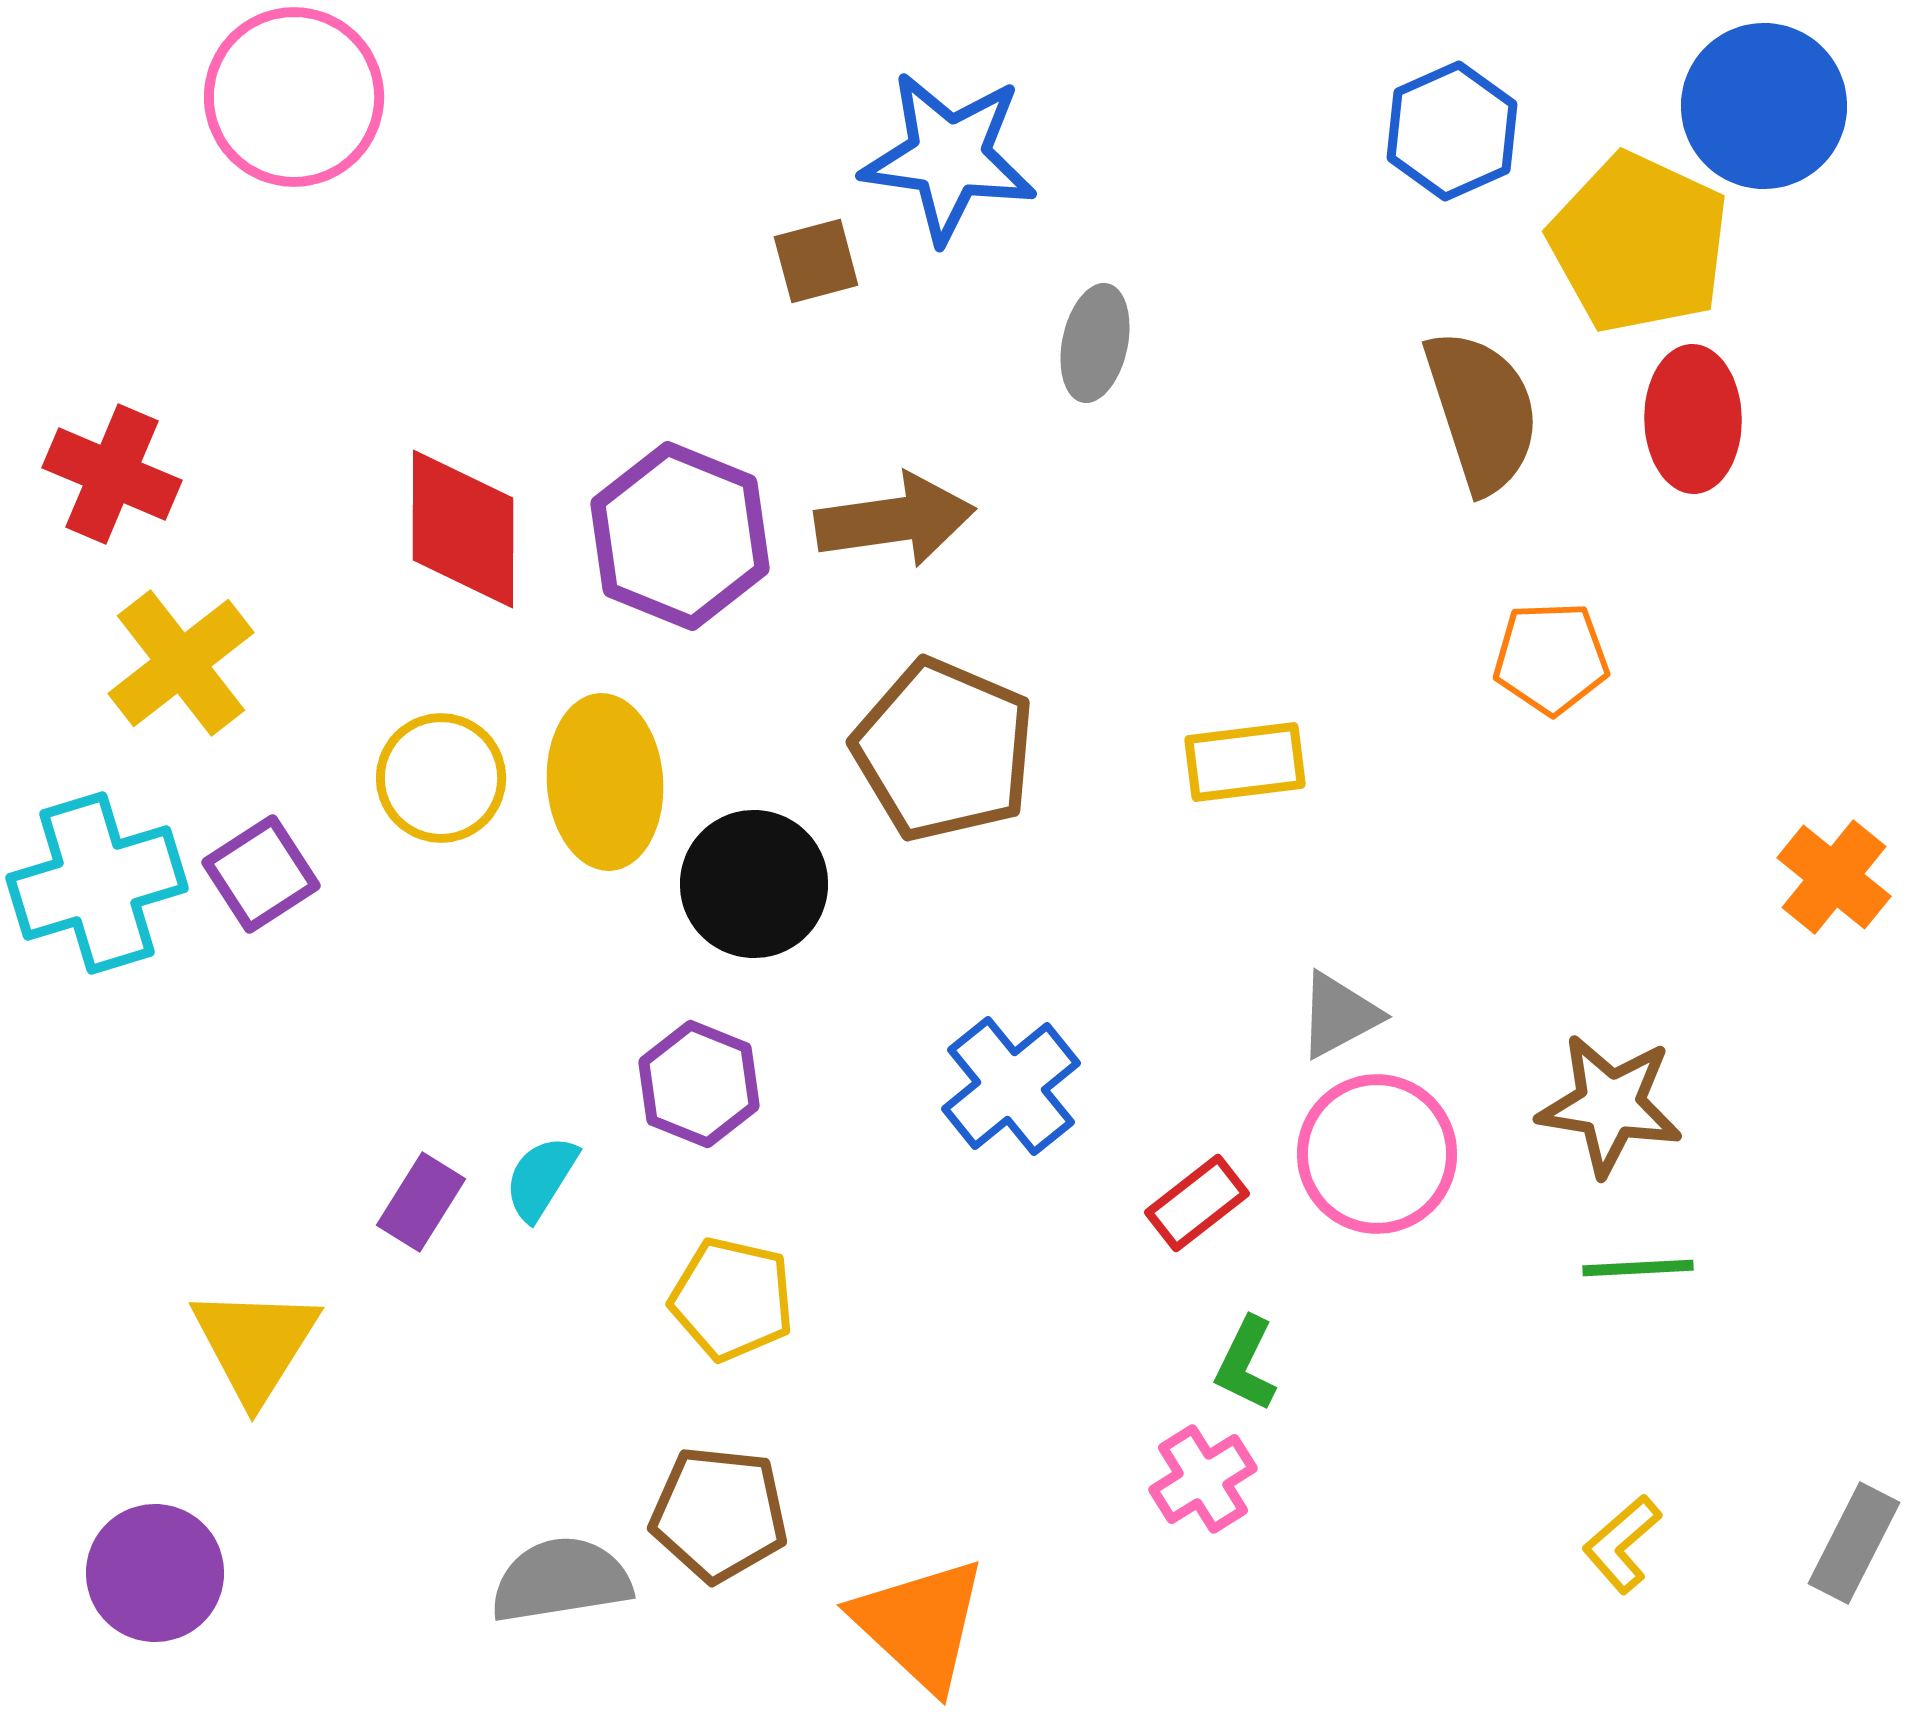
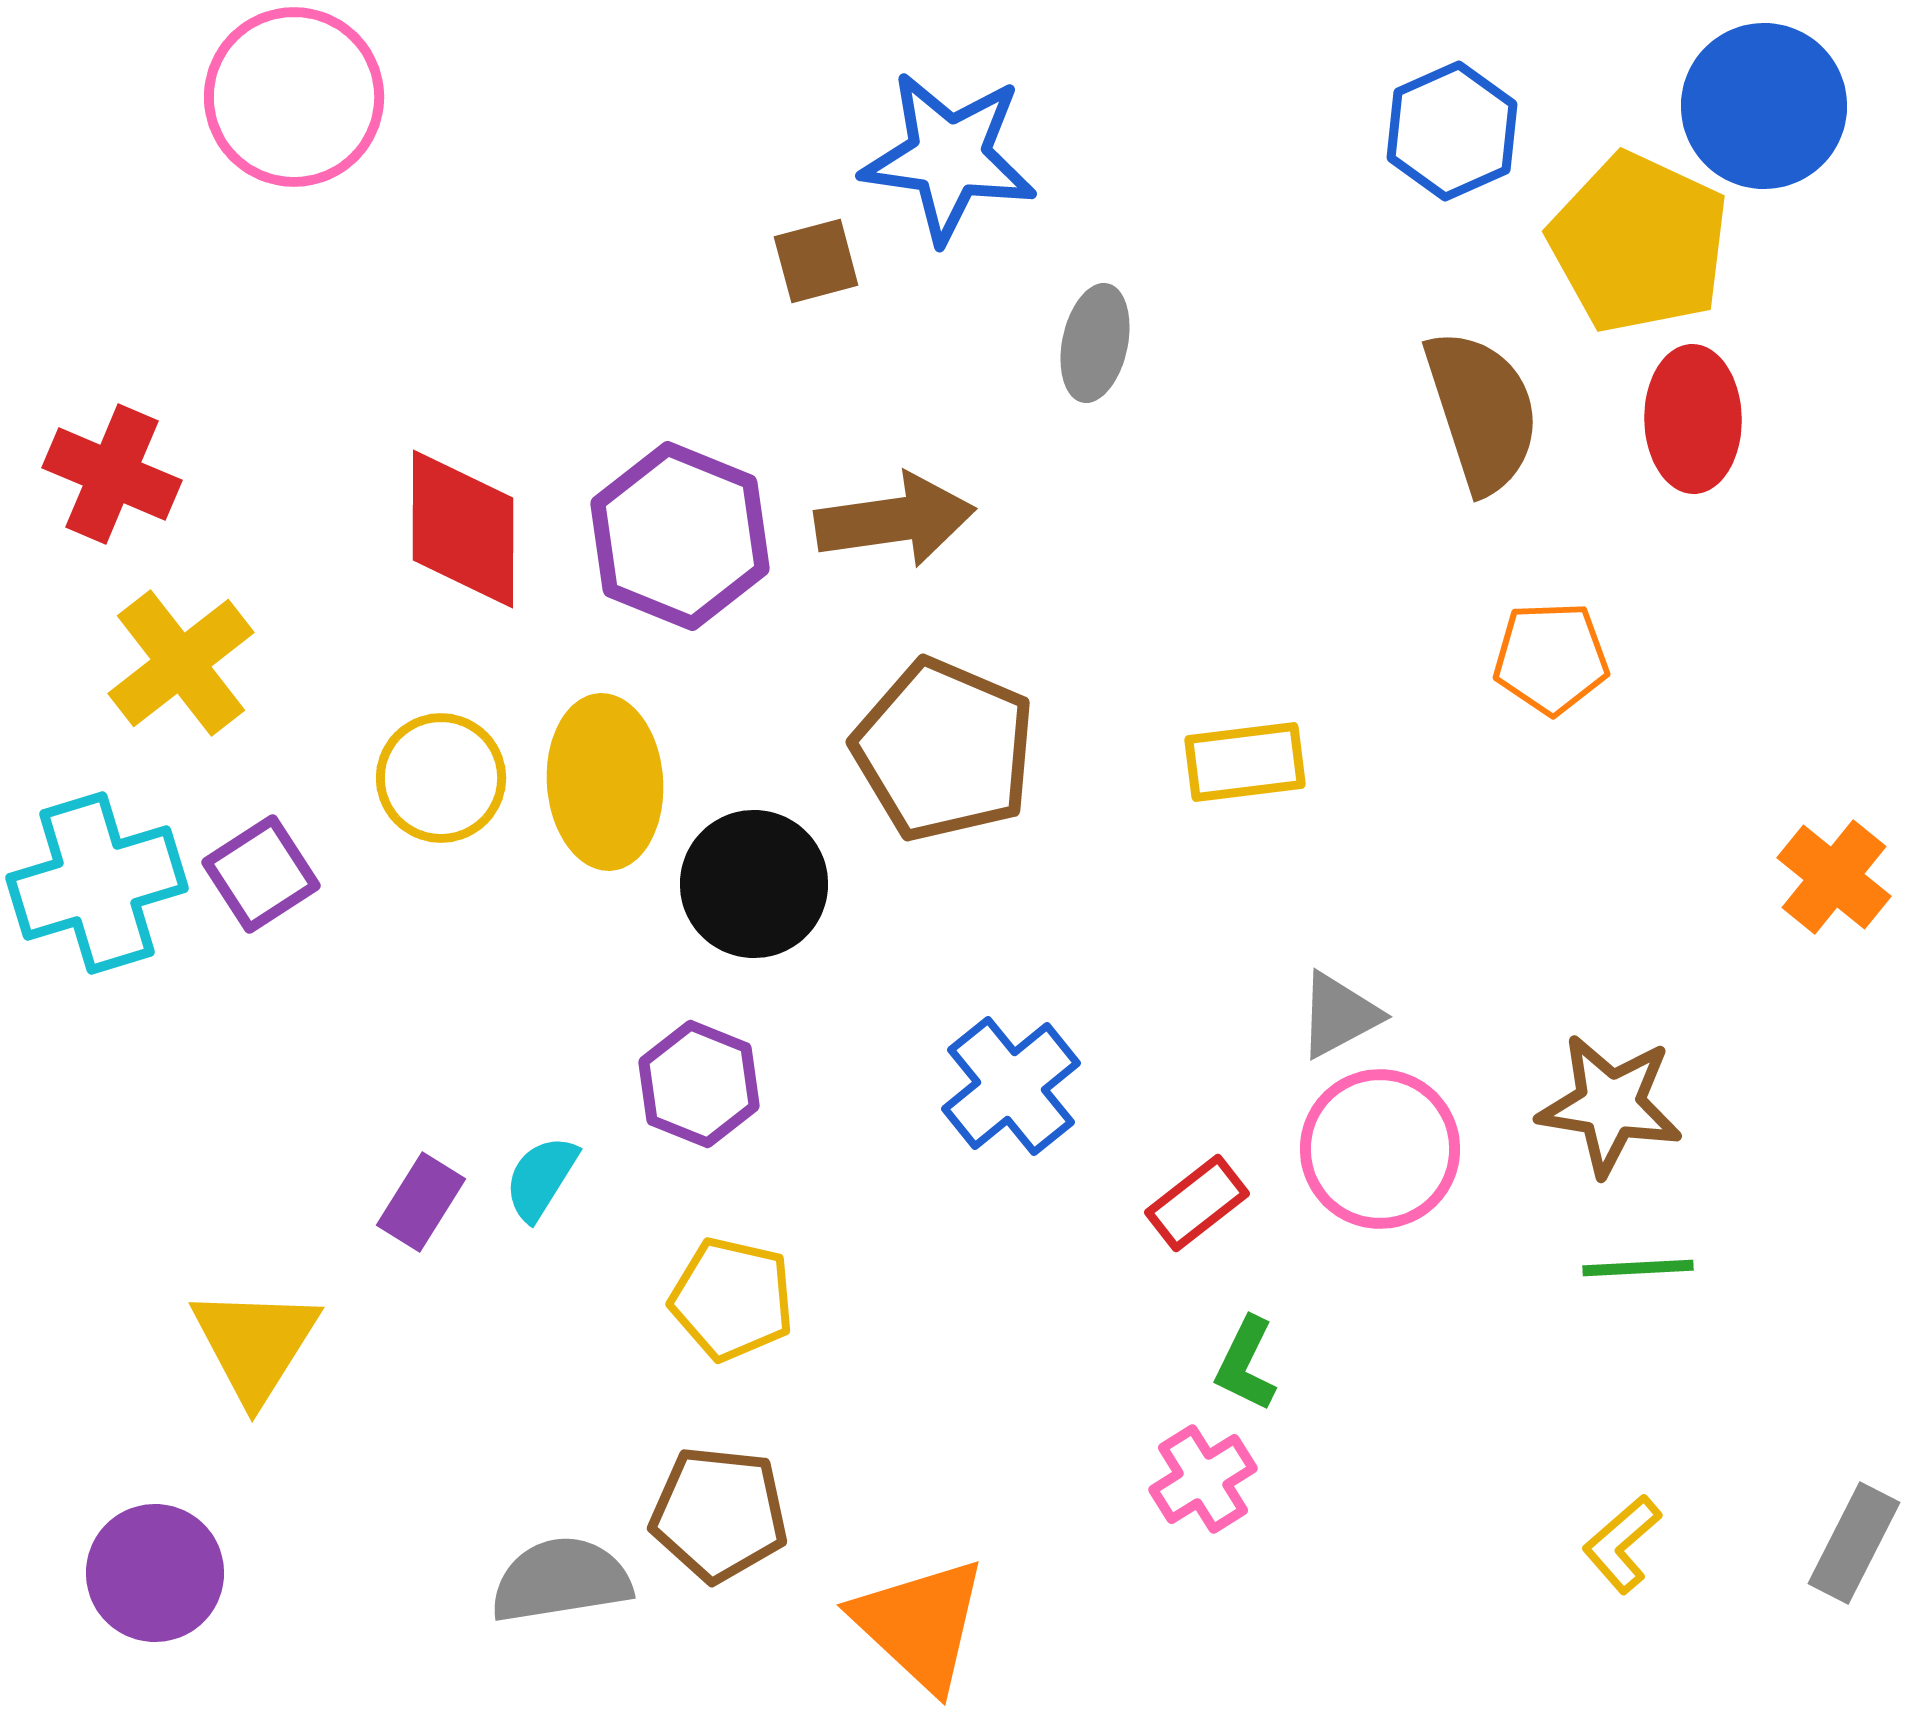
pink circle at (1377, 1154): moved 3 px right, 5 px up
